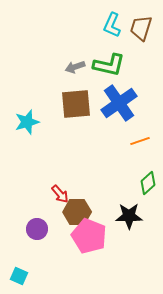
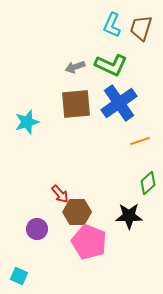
green L-shape: moved 2 px right; rotated 12 degrees clockwise
pink pentagon: moved 6 px down
